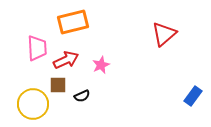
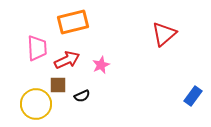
red arrow: moved 1 px right
yellow circle: moved 3 px right
